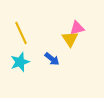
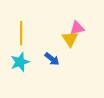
yellow line: rotated 25 degrees clockwise
